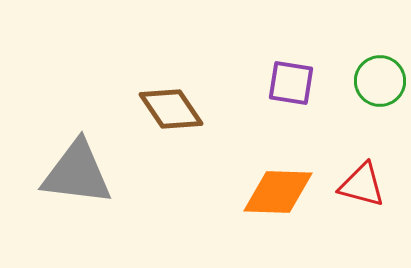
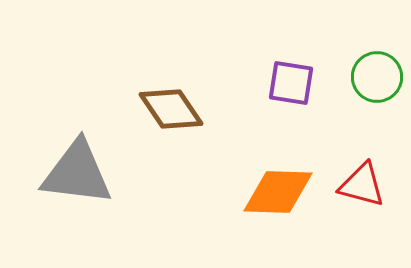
green circle: moved 3 px left, 4 px up
